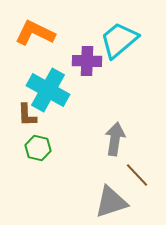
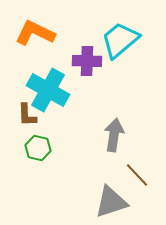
cyan trapezoid: moved 1 px right
gray arrow: moved 1 px left, 4 px up
